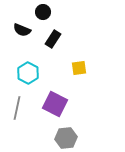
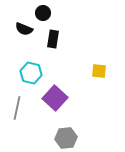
black circle: moved 1 px down
black semicircle: moved 2 px right, 1 px up
black rectangle: rotated 24 degrees counterclockwise
yellow square: moved 20 px right, 3 px down; rotated 14 degrees clockwise
cyan hexagon: moved 3 px right; rotated 15 degrees counterclockwise
purple square: moved 6 px up; rotated 15 degrees clockwise
